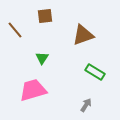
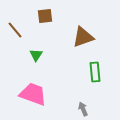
brown triangle: moved 2 px down
green triangle: moved 6 px left, 3 px up
green rectangle: rotated 54 degrees clockwise
pink trapezoid: moved 4 px down; rotated 36 degrees clockwise
gray arrow: moved 3 px left, 4 px down; rotated 56 degrees counterclockwise
